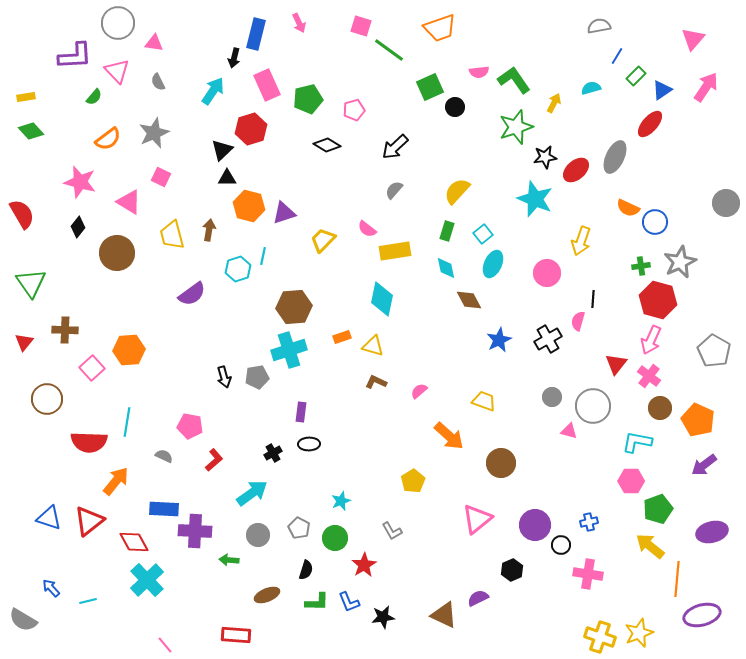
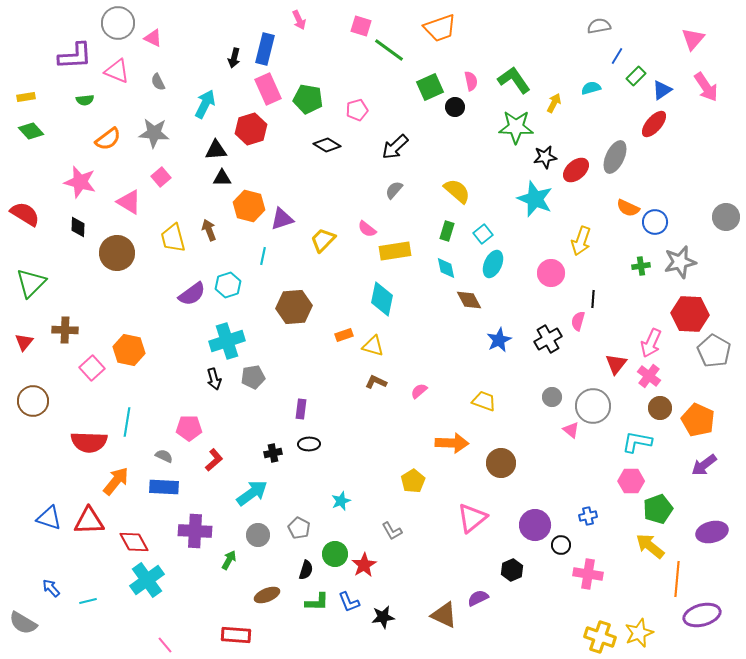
pink arrow at (299, 23): moved 3 px up
blue rectangle at (256, 34): moved 9 px right, 15 px down
pink triangle at (154, 43): moved 1 px left, 5 px up; rotated 18 degrees clockwise
pink triangle at (117, 71): rotated 24 degrees counterclockwise
pink semicircle at (479, 72): moved 8 px left, 9 px down; rotated 96 degrees counterclockwise
pink rectangle at (267, 85): moved 1 px right, 4 px down
pink arrow at (706, 87): rotated 112 degrees clockwise
cyan arrow at (213, 91): moved 8 px left, 13 px down; rotated 8 degrees counterclockwise
green semicircle at (94, 97): moved 9 px left, 3 px down; rotated 42 degrees clockwise
green pentagon at (308, 99): rotated 24 degrees clockwise
pink pentagon at (354, 110): moved 3 px right
red ellipse at (650, 124): moved 4 px right
green star at (516, 127): rotated 20 degrees clockwise
gray star at (154, 133): rotated 28 degrees clockwise
black triangle at (222, 150): moved 6 px left; rotated 40 degrees clockwise
pink square at (161, 177): rotated 24 degrees clockwise
black triangle at (227, 178): moved 5 px left
yellow semicircle at (457, 191): rotated 88 degrees clockwise
gray circle at (726, 203): moved 14 px down
purple triangle at (284, 213): moved 2 px left, 6 px down
red semicircle at (22, 214): moved 3 px right; rotated 28 degrees counterclockwise
black diamond at (78, 227): rotated 35 degrees counterclockwise
brown arrow at (209, 230): rotated 30 degrees counterclockwise
yellow trapezoid at (172, 235): moved 1 px right, 3 px down
gray star at (680, 262): rotated 12 degrees clockwise
cyan hexagon at (238, 269): moved 10 px left, 16 px down
pink circle at (547, 273): moved 4 px right
green triangle at (31, 283): rotated 20 degrees clockwise
red hexagon at (658, 300): moved 32 px right, 14 px down; rotated 12 degrees counterclockwise
orange rectangle at (342, 337): moved 2 px right, 2 px up
pink arrow at (651, 340): moved 3 px down
orange hexagon at (129, 350): rotated 16 degrees clockwise
cyan cross at (289, 350): moved 62 px left, 9 px up
black arrow at (224, 377): moved 10 px left, 2 px down
gray pentagon at (257, 377): moved 4 px left
brown circle at (47, 399): moved 14 px left, 2 px down
purple rectangle at (301, 412): moved 3 px up
pink pentagon at (190, 426): moved 1 px left, 2 px down; rotated 10 degrees counterclockwise
pink triangle at (569, 431): moved 2 px right, 1 px up; rotated 24 degrees clockwise
orange arrow at (449, 436): moved 3 px right, 7 px down; rotated 40 degrees counterclockwise
black cross at (273, 453): rotated 18 degrees clockwise
blue rectangle at (164, 509): moved 22 px up
pink triangle at (477, 519): moved 5 px left, 1 px up
red triangle at (89, 521): rotated 36 degrees clockwise
blue cross at (589, 522): moved 1 px left, 6 px up
green circle at (335, 538): moved 16 px down
green arrow at (229, 560): rotated 114 degrees clockwise
cyan cross at (147, 580): rotated 8 degrees clockwise
gray semicircle at (23, 620): moved 3 px down
